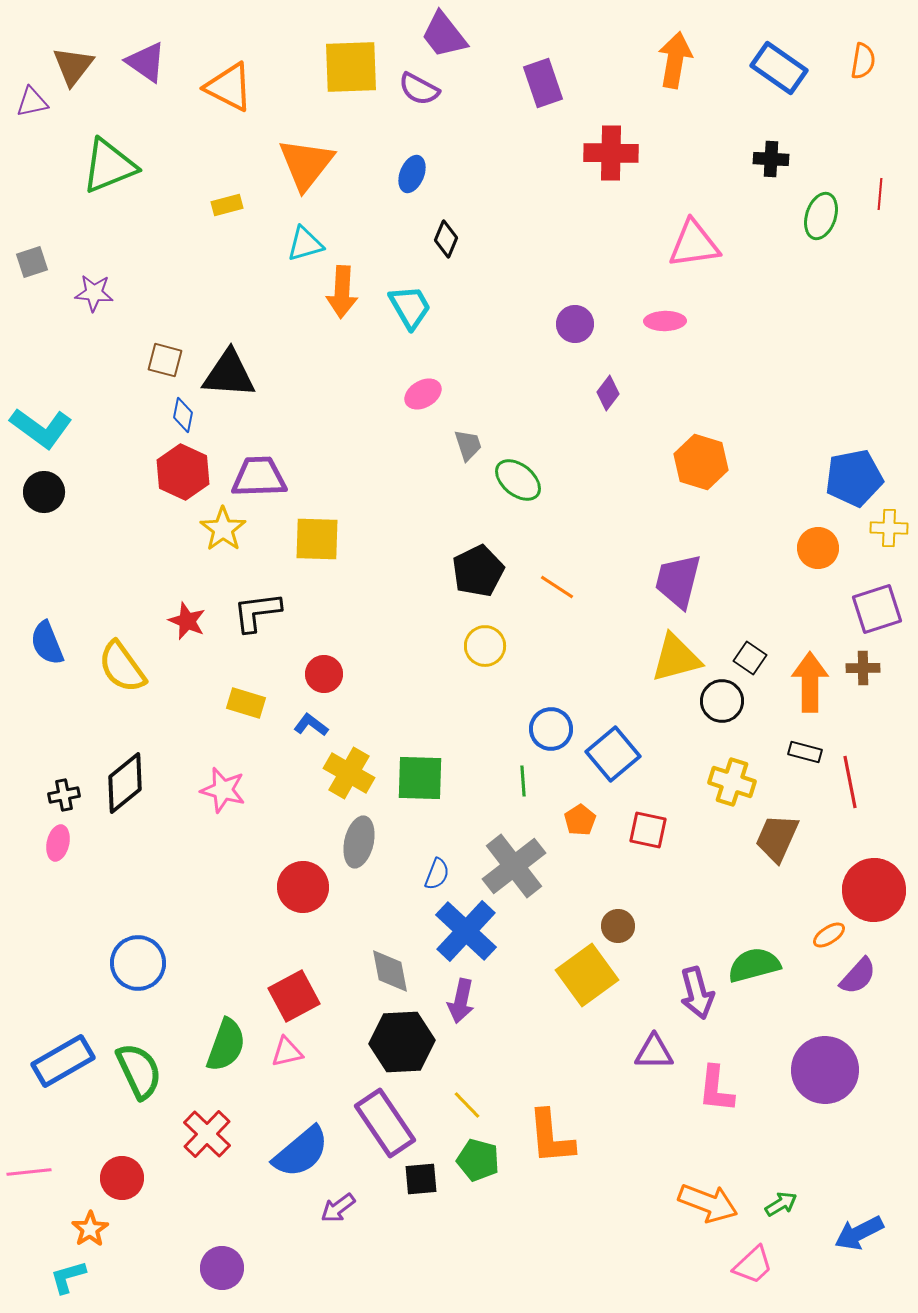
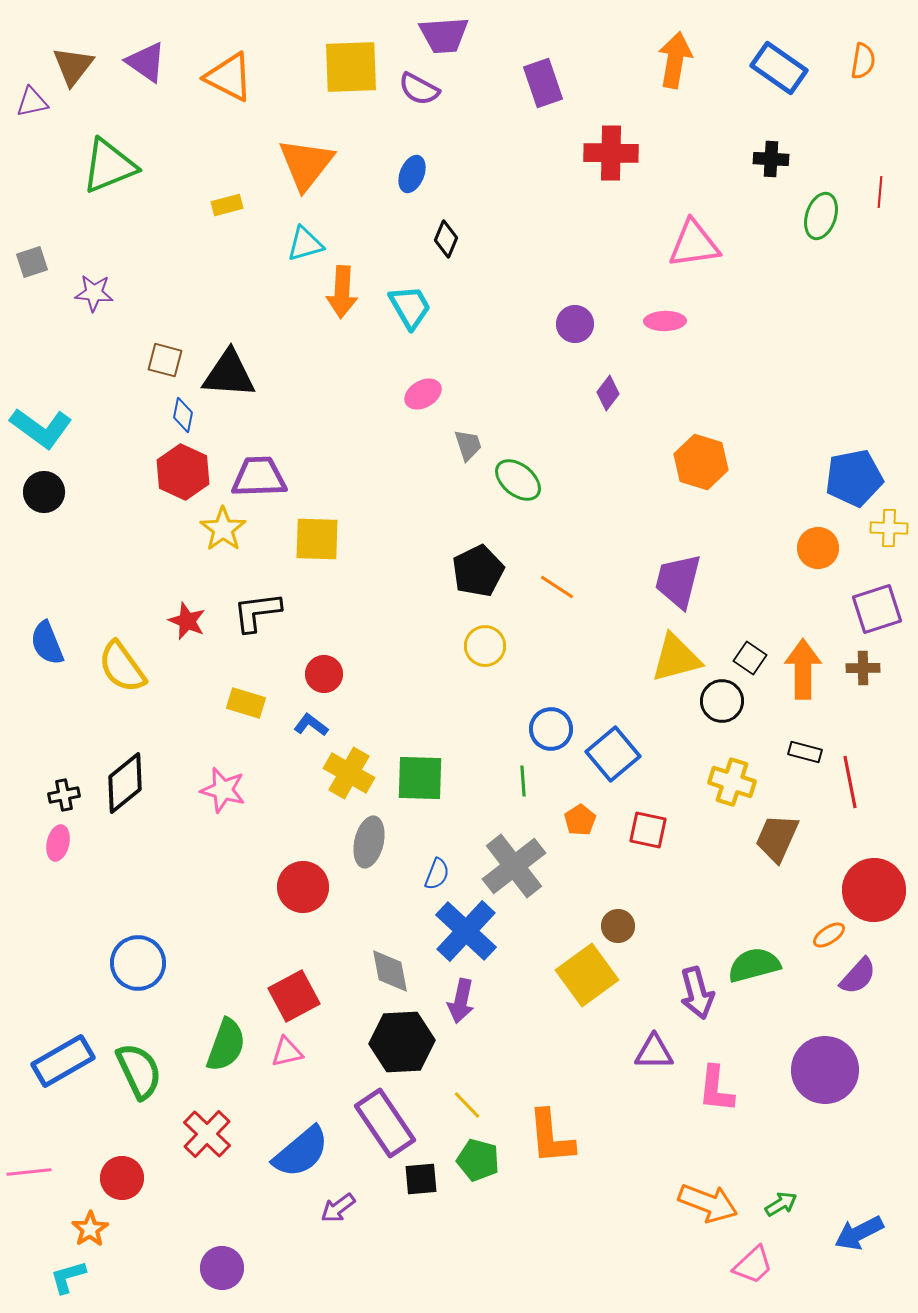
purple trapezoid at (444, 35): rotated 56 degrees counterclockwise
orange triangle at (229, 87): moved 10 px up
red line at (880, 194): moved 2 px up
orange arrow at (810, 682): moved 7 px left, 13 px up
gray ellipse at (359, 842): moved 10 px right
